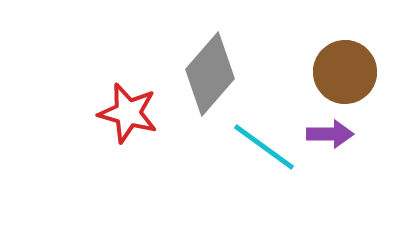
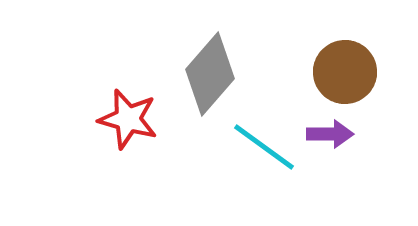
red star: moved 6 px down
